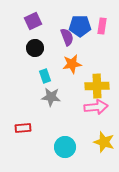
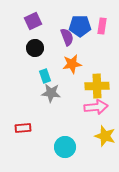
gray star: moved 4 px up
yellow star: moved 1 px right, 6 px up
